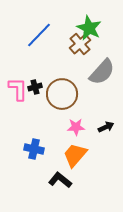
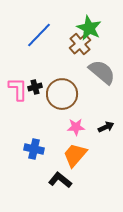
gray semicircle: rotated 92 degrees counterclockwise
